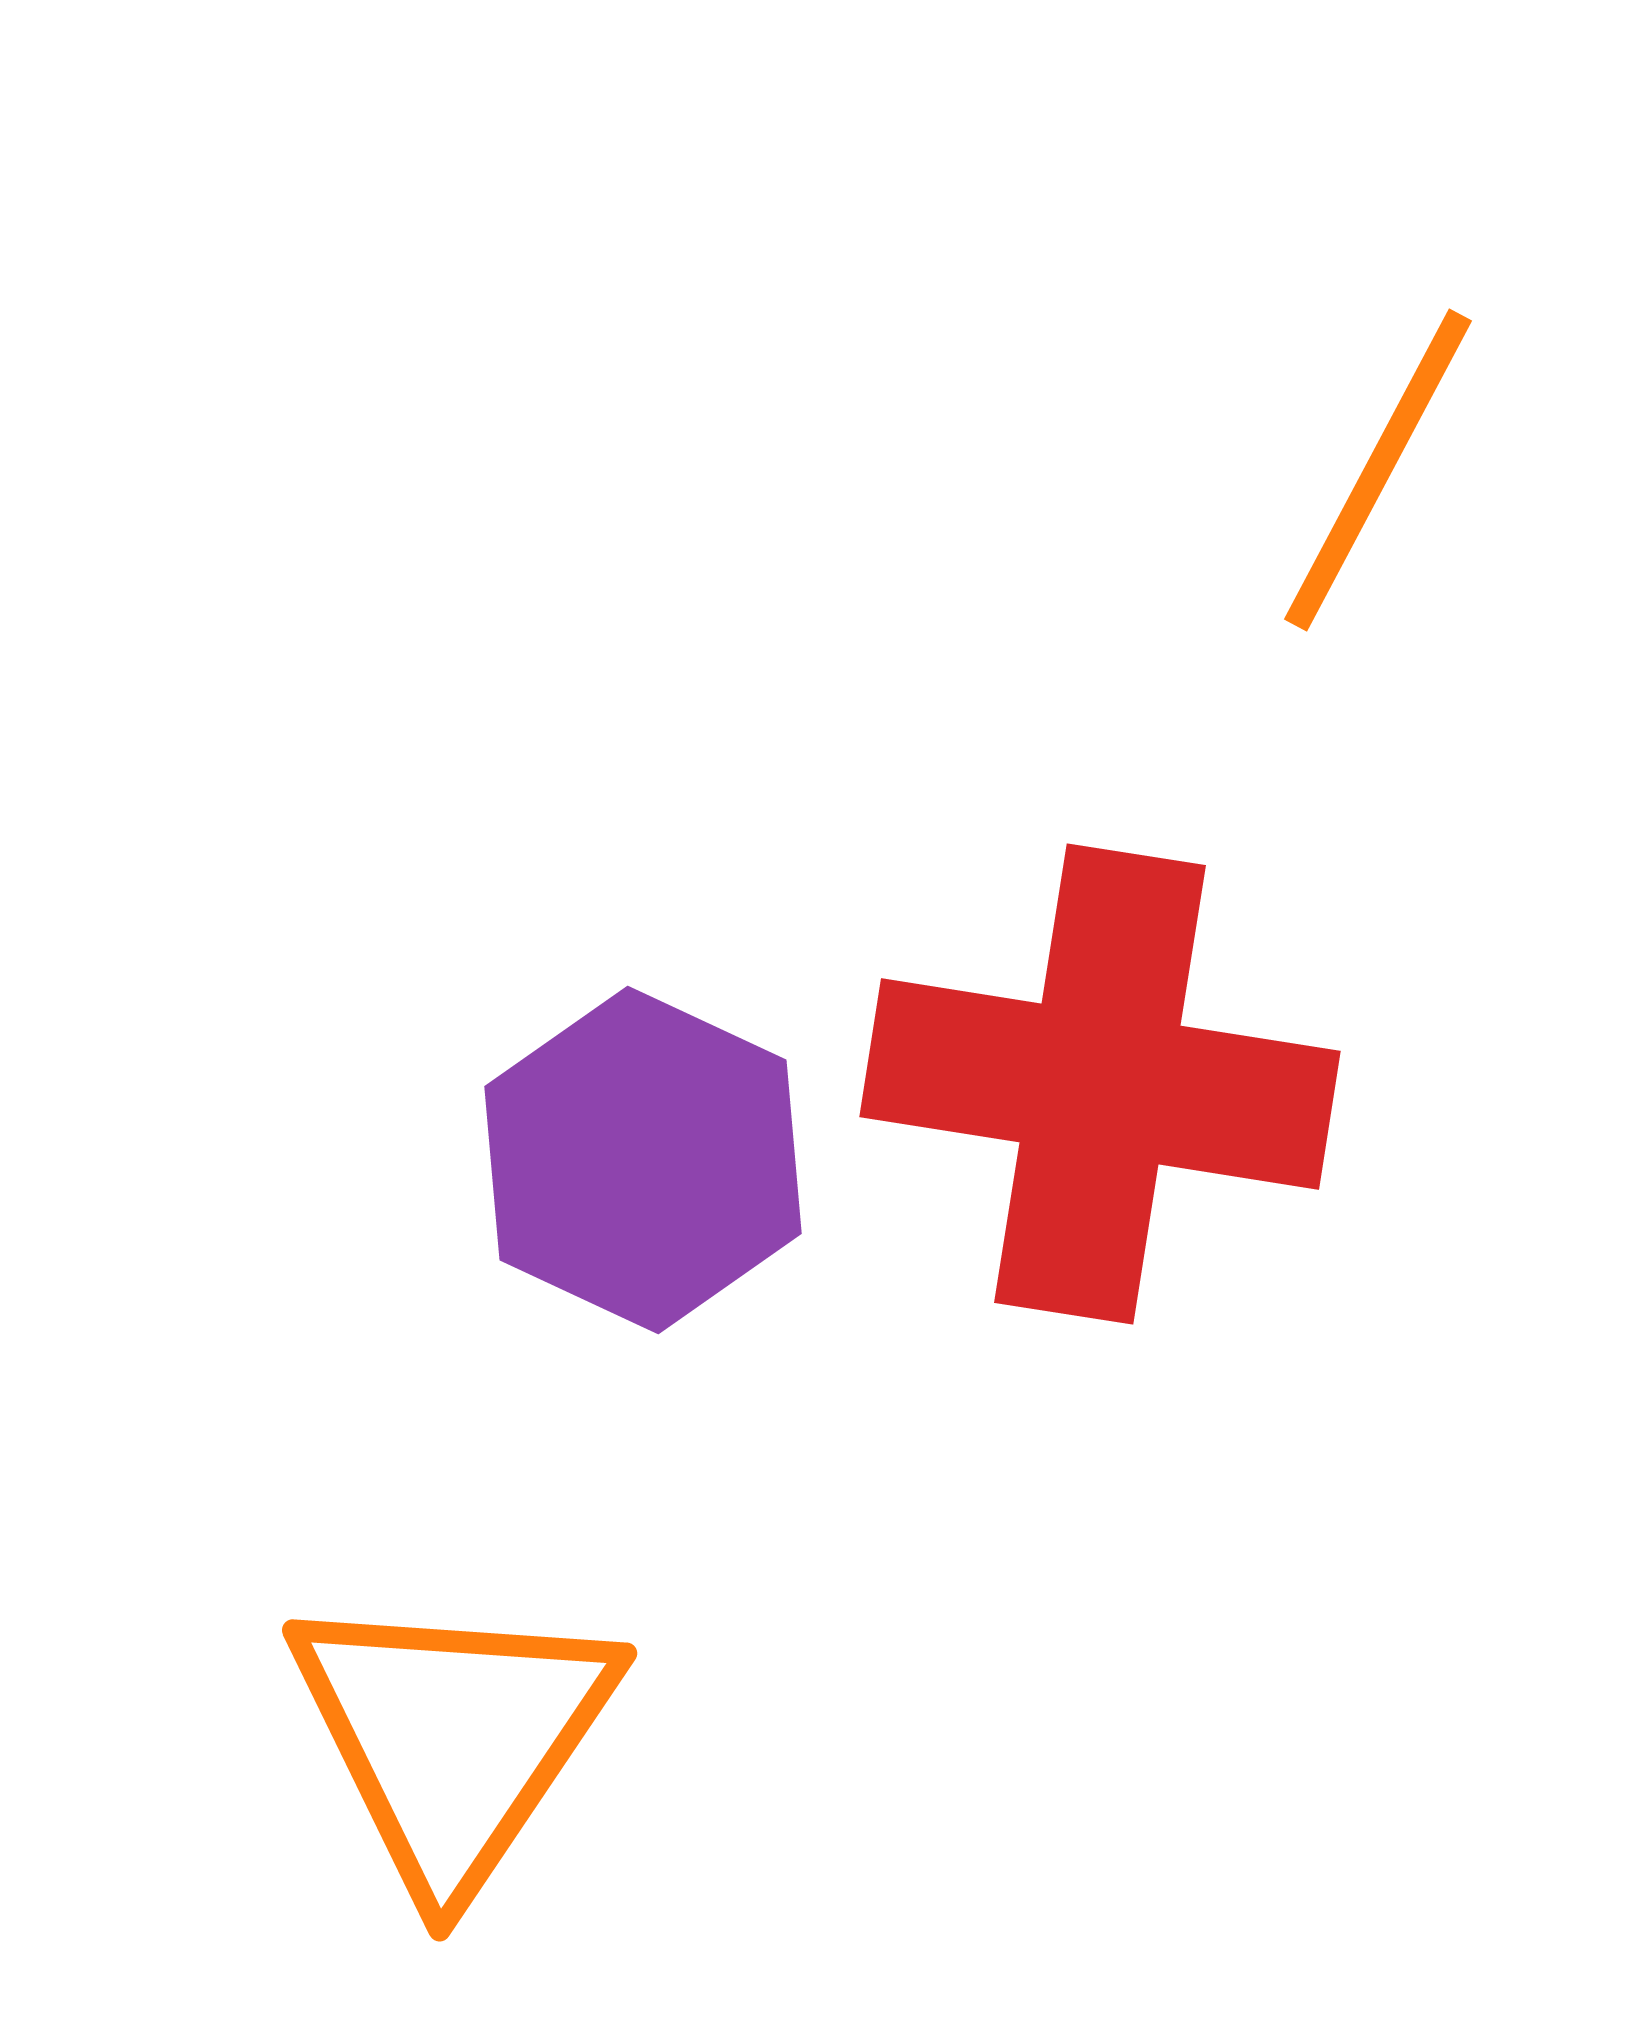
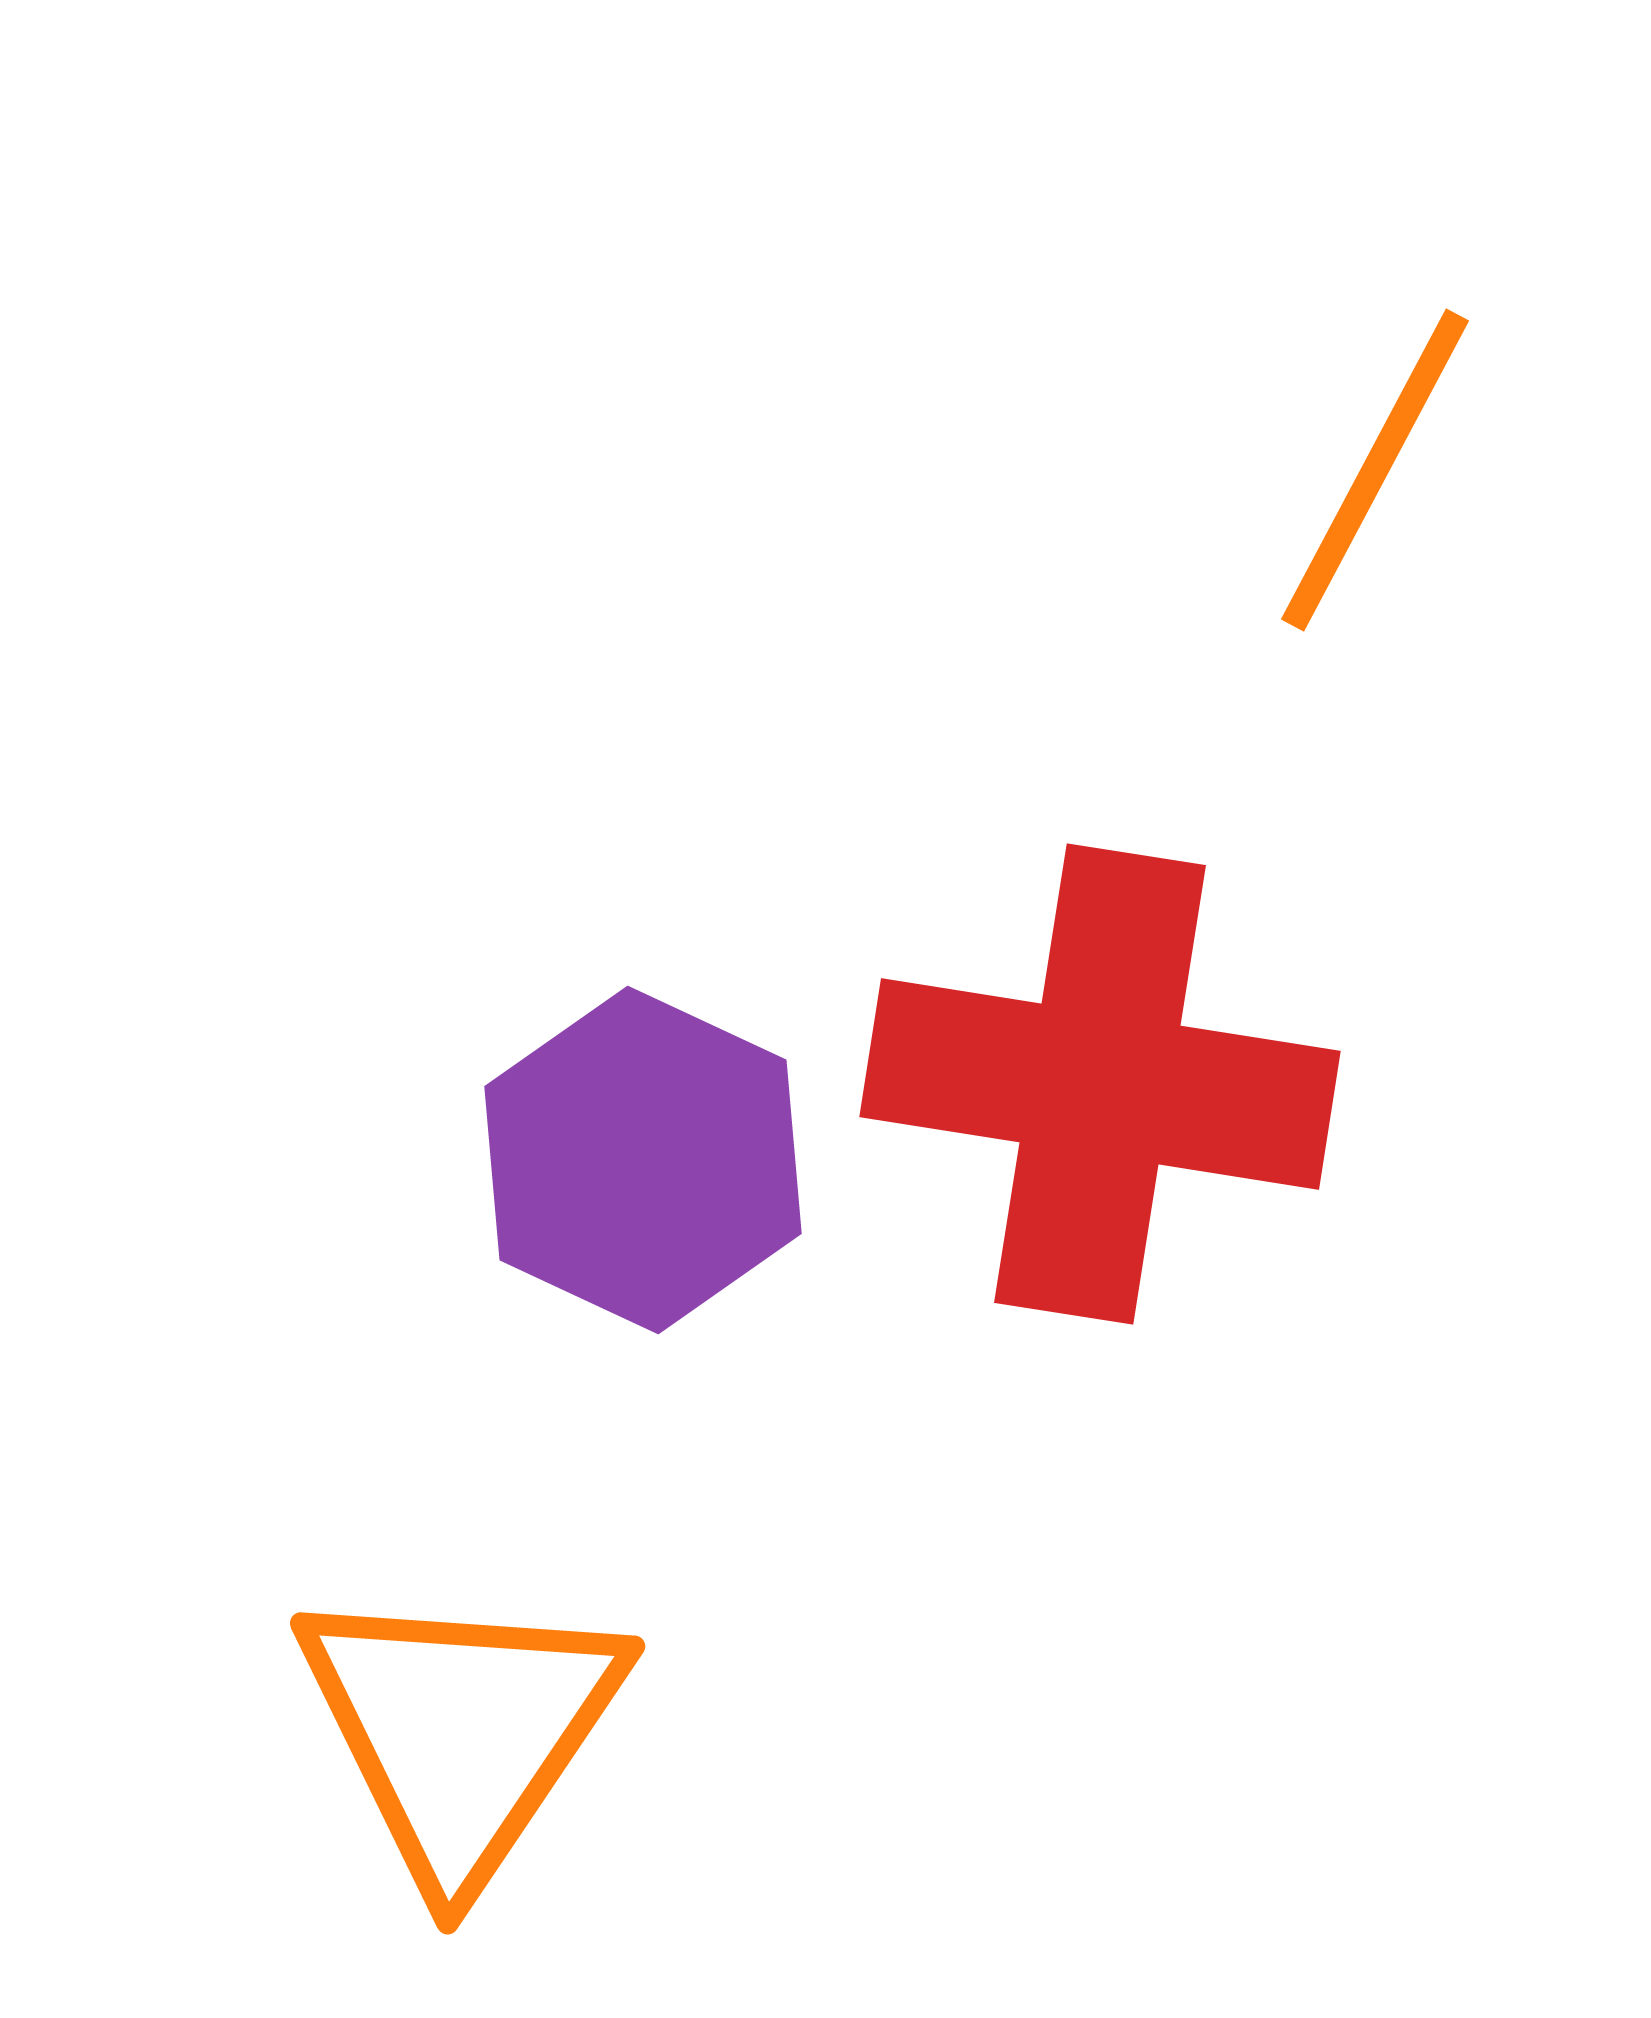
orange line: moved 3 px left
orange triangle: moved 8 px right, 7 px up
